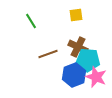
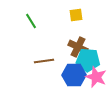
brown line: moved 4 px left, 7 px down; rotated 12 degrees clockwise
blue hexagon: rotated 20 degrees clockwise
